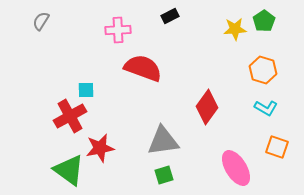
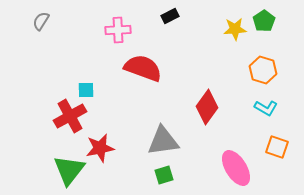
green triangle: rotated 32 degrees clockwise
